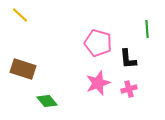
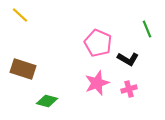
green line: rotated 18 degrees counterclockwise
pink pentagon: rotated 8 degrees clockwise
black L-shape: rotated 55 degrees counterclockwise
pink star: moved 1 px left
green diamond: rotated 35 degrees counterclockwise
